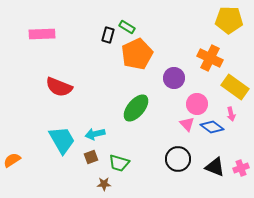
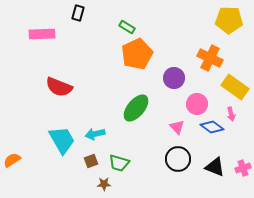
black rectangle: moved 30 px left, 22 px up
pink triangle: moved 10 px left, 3 px down
brown square: moved 4 px down
pink cross: moved 2 px right
